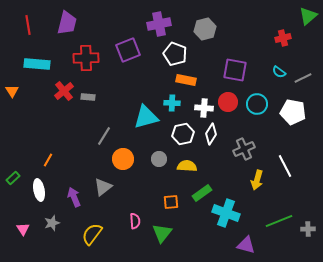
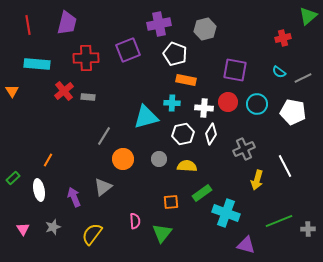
gray star at (52, 223): moved 1 px right, 4 px down
